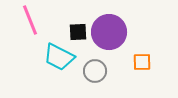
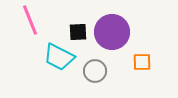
purple circle: moved 3 px right
